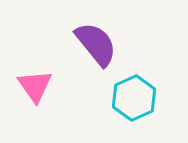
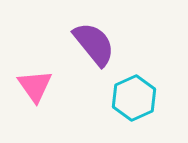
purple semicircle: moved 2 px left
